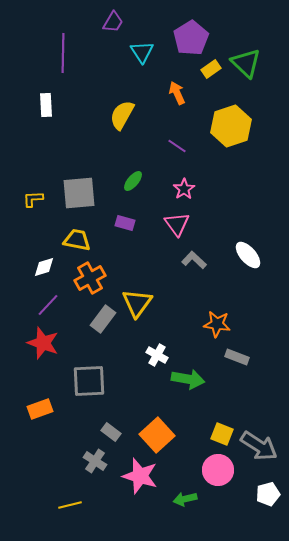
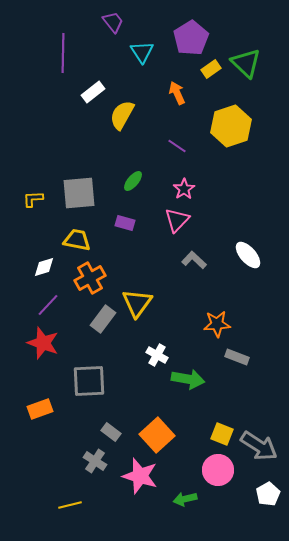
purple trapezoid at (113, 22): rotated 70 degrees counterclockwise
white rectangle at (46, 105): moved 47 px right, 13 px up; rotated 55 degrees clockwise
pink triangle at (177, 224): moved 4 px up; rotated 20 degrees clockwise
orange star at (217, 324): rotated 12 degrees counterclockwise
white pentagon at (268, 494): rotated 15 degrees counterclockwise
